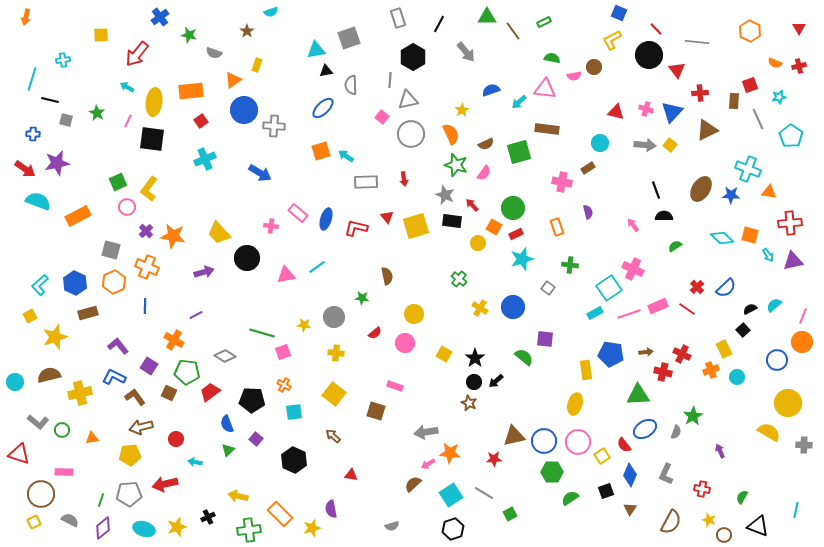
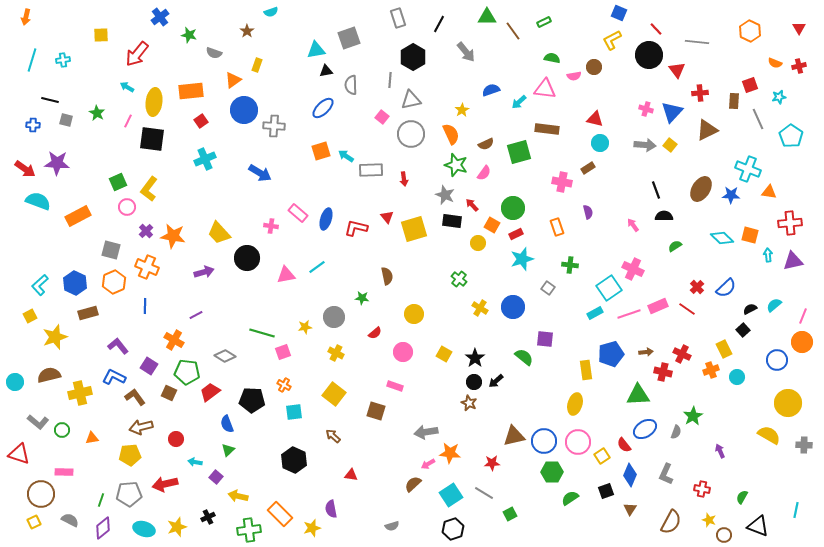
cyan line at (32, 79): moved 19 px up
gray triangle at (408, 100): moved 3 px right
red triangle at (616, 112): moved 21 px left, 7 px down
blue cross at (33, 134): moved 9 px up
purple star at (57, 163): rotated 15 degrees clockwise
gray rectangle at (366, 182): moved 5 px right, 12 px up
yellow square at (416, 226): moved 2 px left, 3 px down
orange square at (494, 227): moved 2 px left, 2 px up
cyan arrow at (768, 255): rotated 152 degrees counterclockwise
yellow star at (304, 325): moved 1 px right, 2 px down; rotated 16 degrees counterclockwise
pink circle at (405, 343): moved 2 px left, 9 px down
yellow cross at (336, 353): rotated 21 degrees clockwise
blue pentagon at (611, 354): rotated 25 degrees counterclockwise
yellow semicircle at (769, 432): moved 3 px down
purple square at (256, 439): moved 40 px left, 38 px down
red star at (494, 459): moved 2 px left, 4 px down
